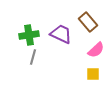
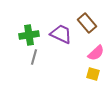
brown rectangle: moved 1 px left, 1 px down
pink semicircle: moved 3 px down
gray line: moved 1 px right
yellow square: rotated 16 degrees clockwise
